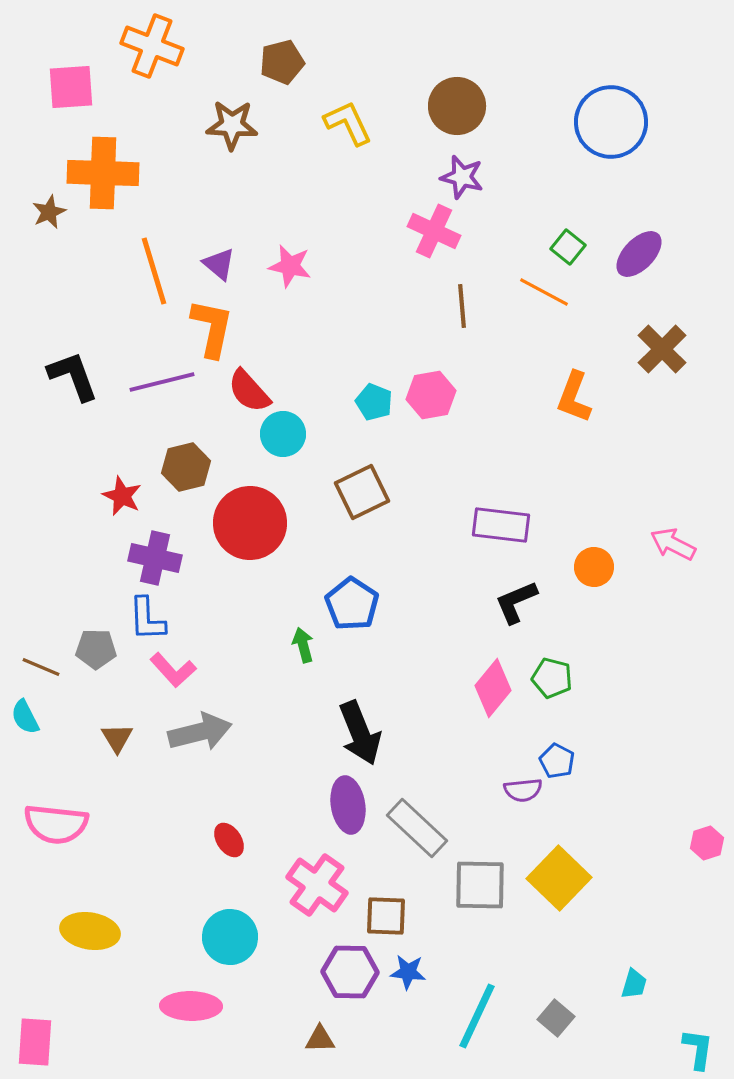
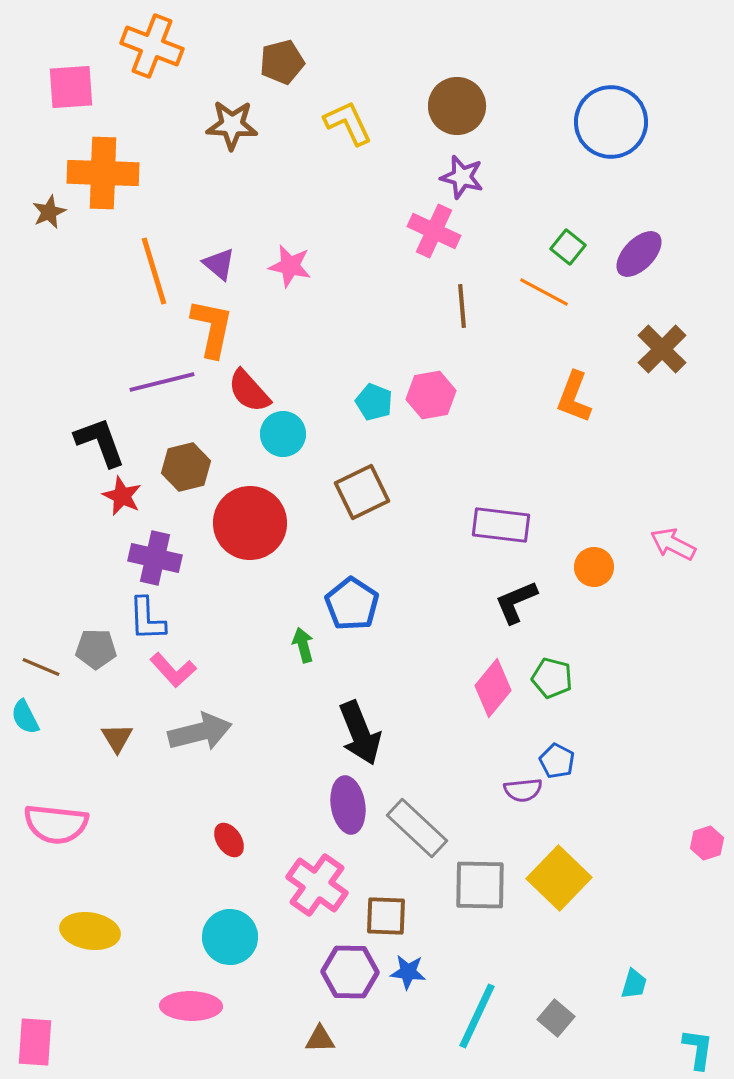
black L-shape at (73, 376): moved 27 px right, 66 px down
